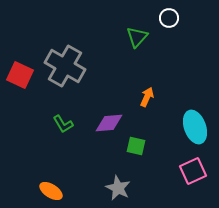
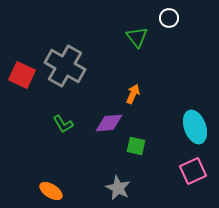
green triangle: rotated 20 degrees counterclockwise
red square: moved 2 px right
orange arrow: moved 14 px left, 3 px up
